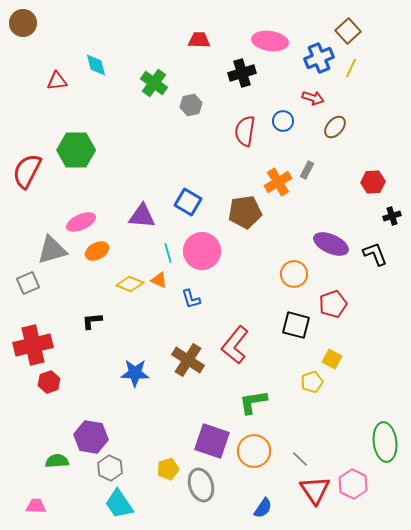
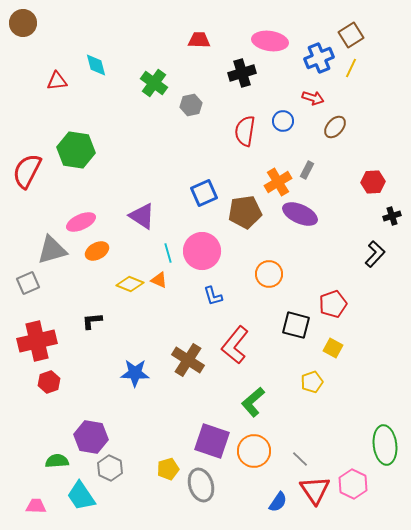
brown square at (348, 31): moved 3 px right, 4 px down; rotated 10 degrees clockwise
green hexagon at (76, 150): rotated 9 degrees clockwise
blue square at (188, 202): moved 16 px right, 9 px up; rotated 36 degrees clockwise
purple triangle at (142, 216): rotated 28 degrees clockwise
purple ellipse at (331, 244): moved 31 px left, 30 px up
black L-shape at (375, 254): rotated 64 degrees clockwise
orange circle at (294, 274): moved 25 px left
blue L-shape at (191, 299): moved 22 px right, 3 px up
red cross at (33, 345): moved 4 px right, 4 px up
yellow square at (332, 359): moved 1 px right, 11 px up
green L-shape at (253, 402): rotated 32 degrees counterclockwise
green ellipse at (385, 442): moved 3 px down
cyan trapezoid at (119, 504): moved 38 px left, 8 px up
blue semicircle at (263, 508): moved 15 px right, 6 px up
